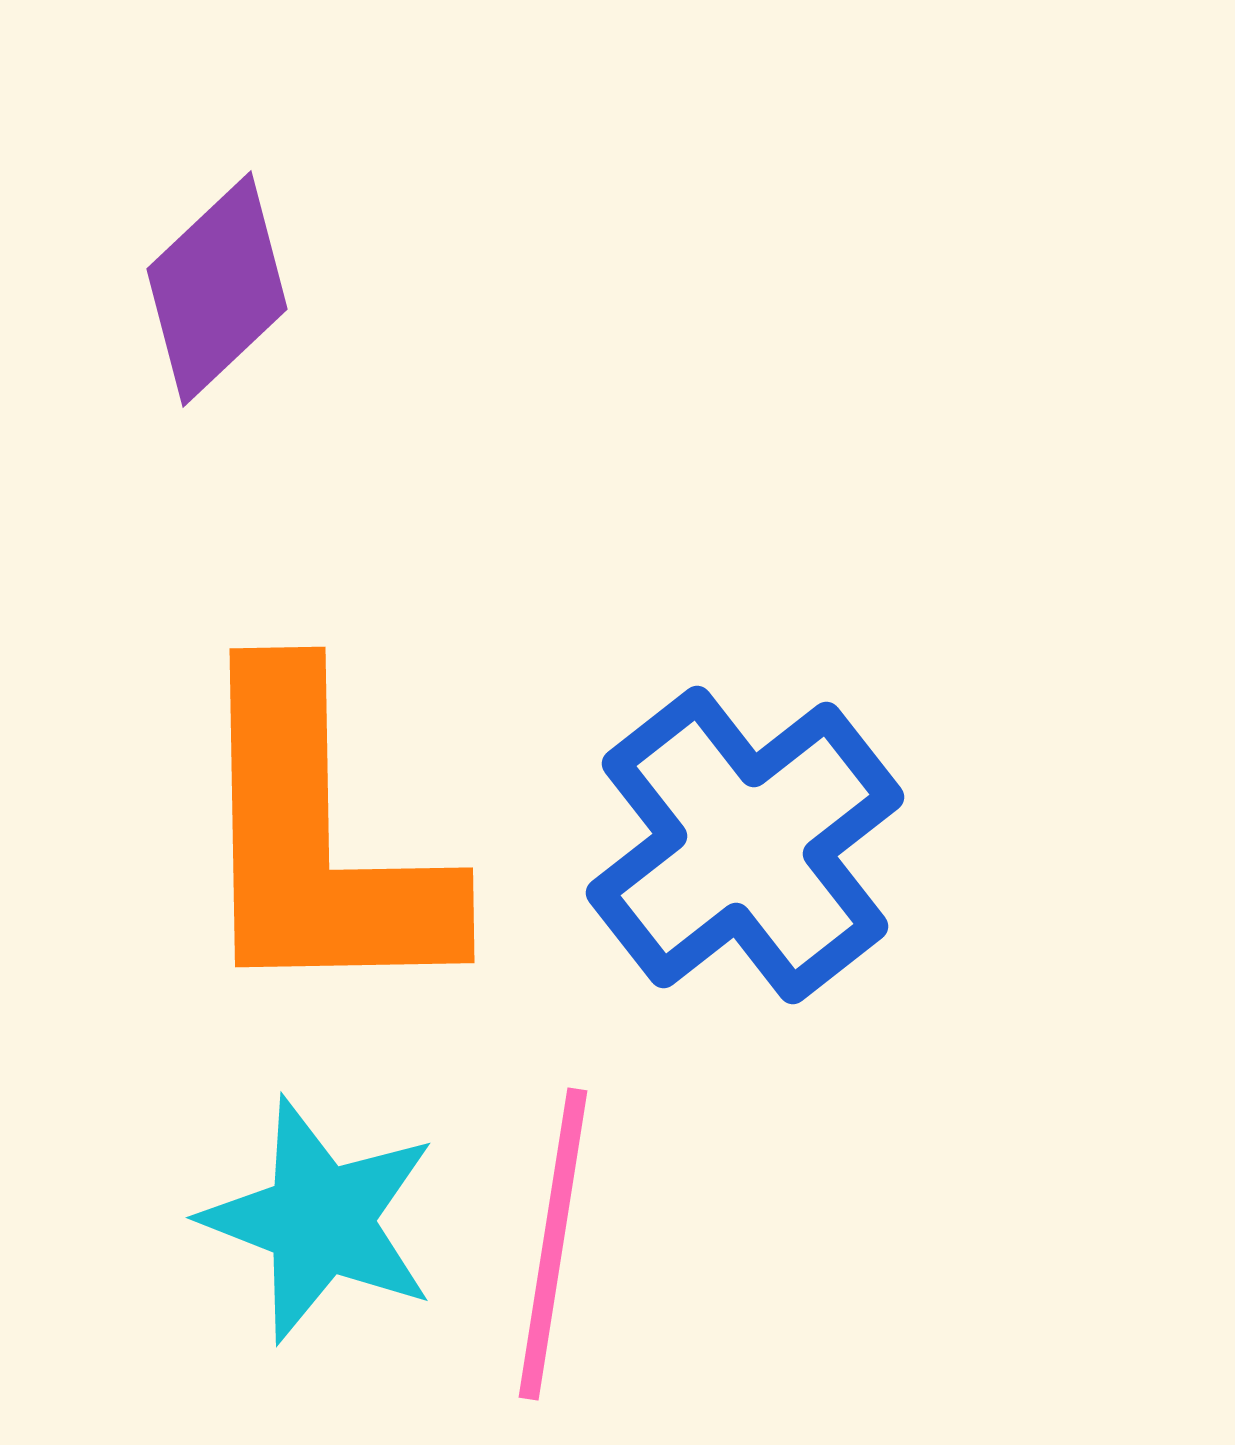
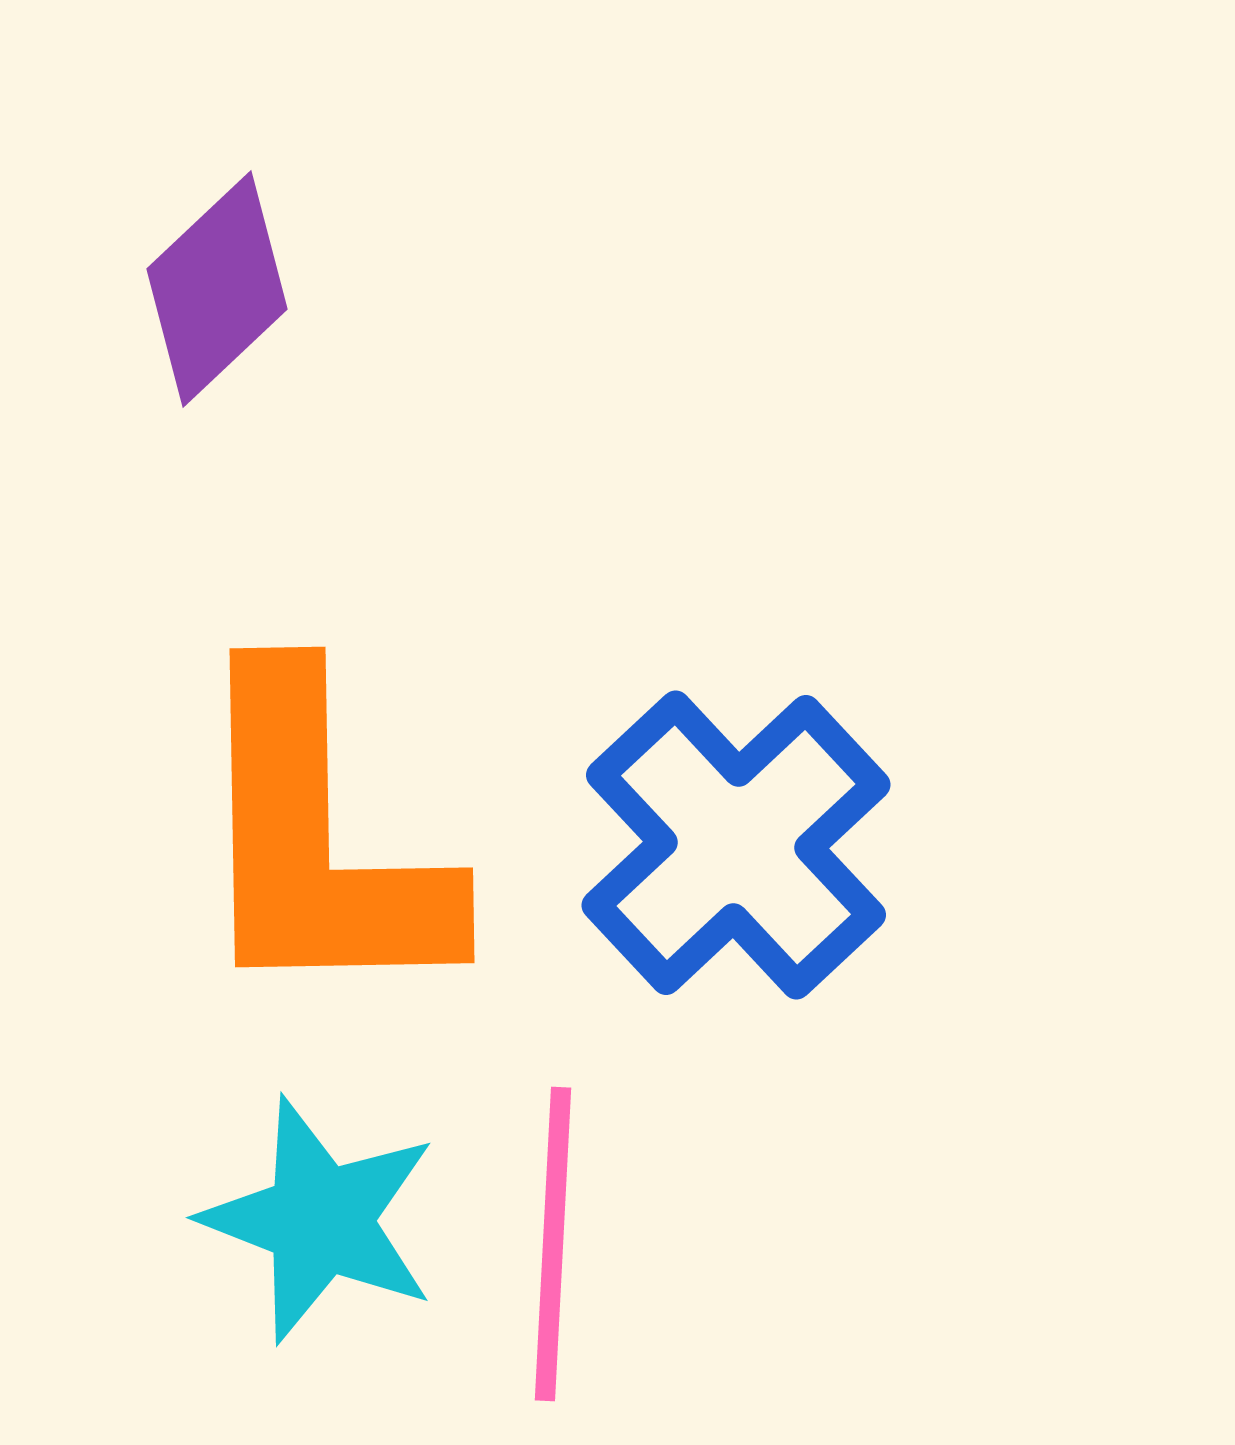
blue cross: moved 9 px left; rotated 5 degrees counterclockwise
pink line: rotated 6 degrees counterclockwise
